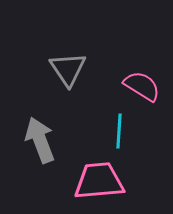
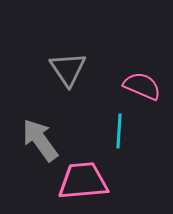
pink semicircle: rotated 9 degrees counterclockwise
gray arrow: rotated 15 degrees counterclockwise
pink trapezoid: moved 16 px left
